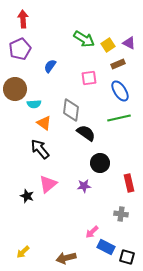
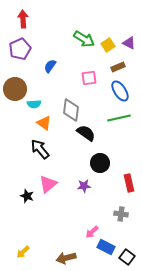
brown rectangle: moved 3 px down
black square: rotated 21 degrees clockwise
